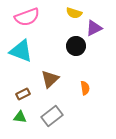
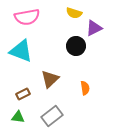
pink semicircle: rotated 10 degrees clockwise
green triangle: moved 2 px left
